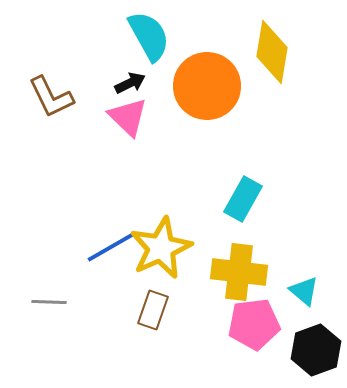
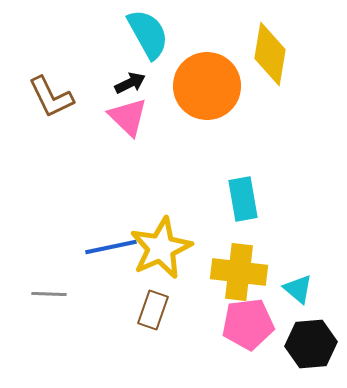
cyan semicircle: moved 1 px left, 2 px up
yellow diamond: moved 2 px left, 2 px down
cyan rectangle: rotated 39 degrees counterclockwise
blue line: rotated 18 degrees clockwise
cyan triangle: moved 6 px left, 2 px up
gray line: moved 8 px up
pink pentagon: moved 6 px left
black hexagon: moved 5 px left, 6 px up; rotated 15 degrees clockwise
